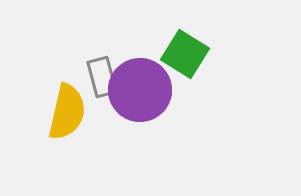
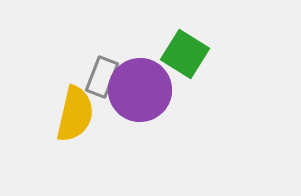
gray rectangle: rotated 36 degrees clockwise
yellow semicircle: moved 8 px right, 2 px down
